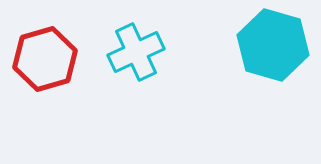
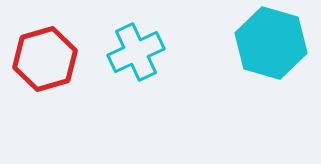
cyan hexagon: moved 2 px left, 2 px up
